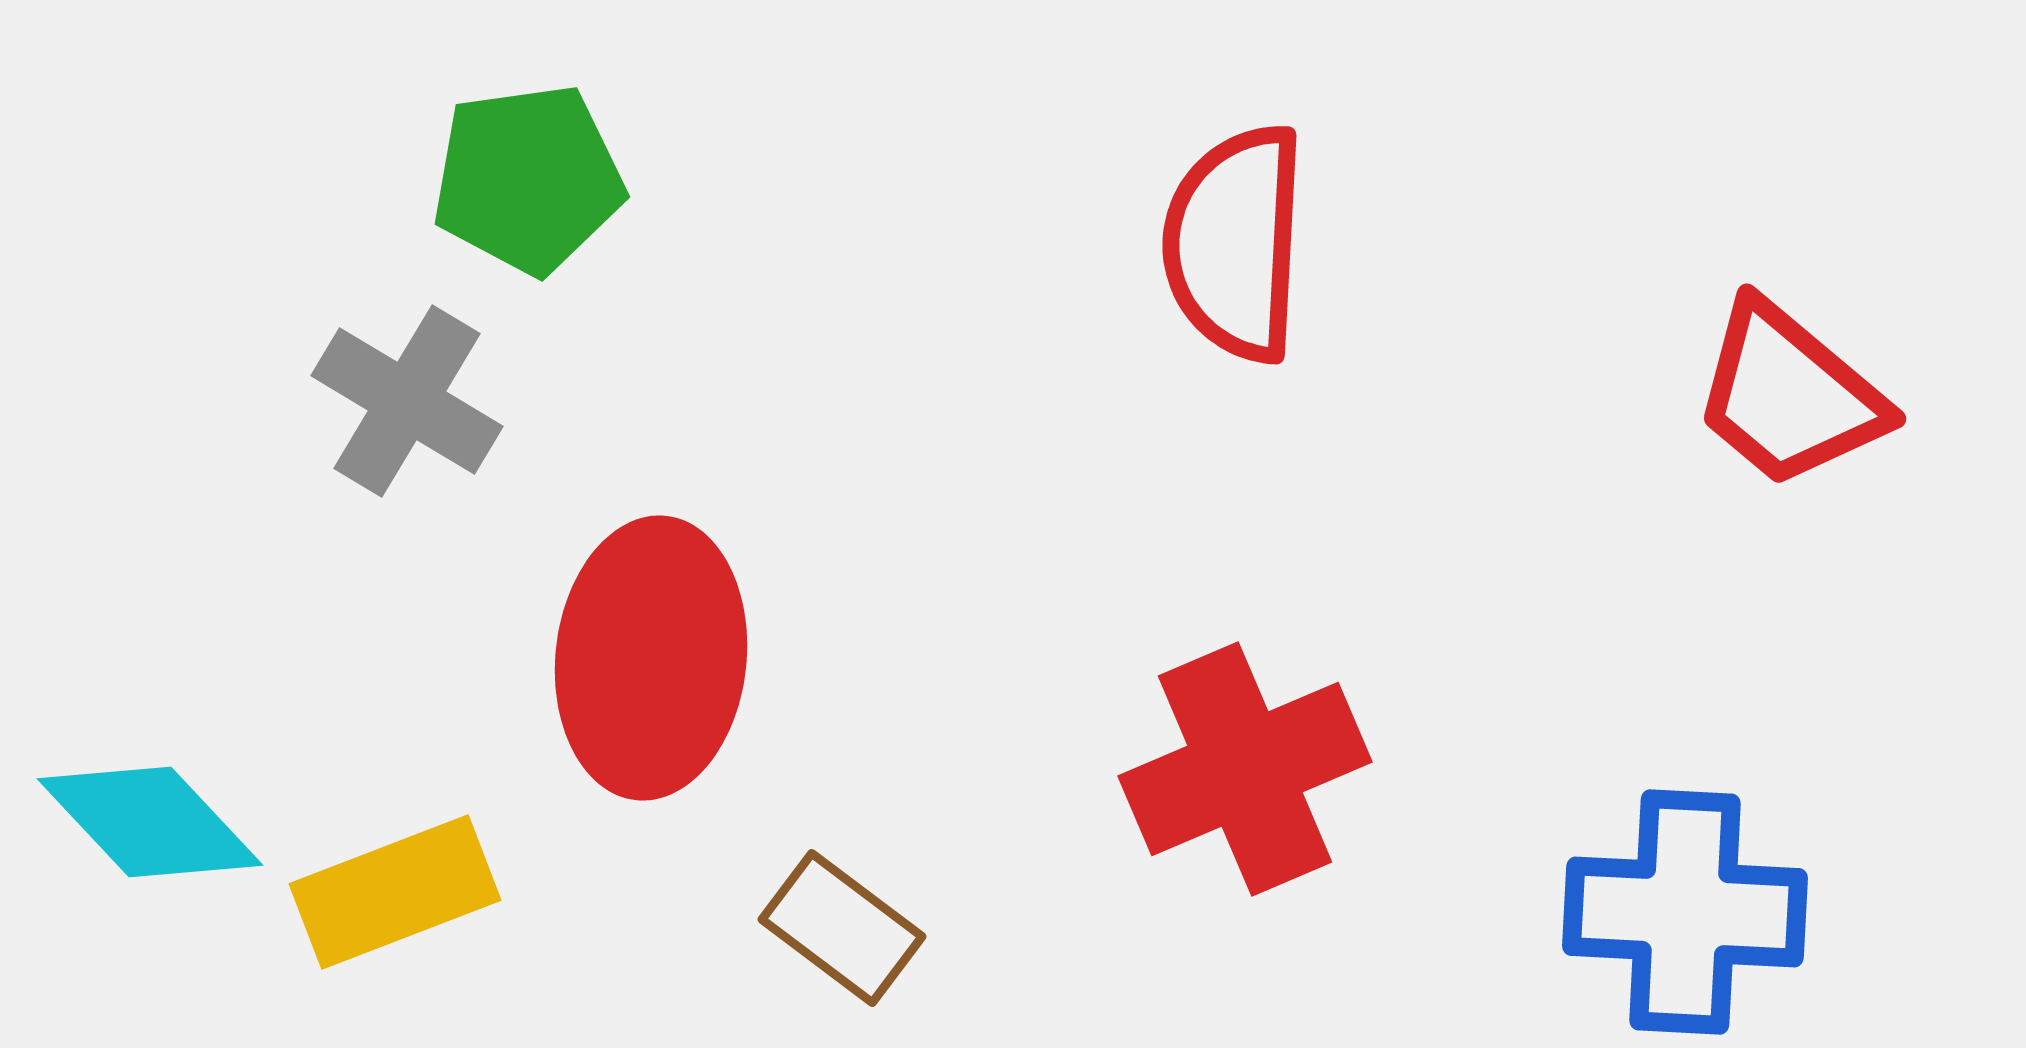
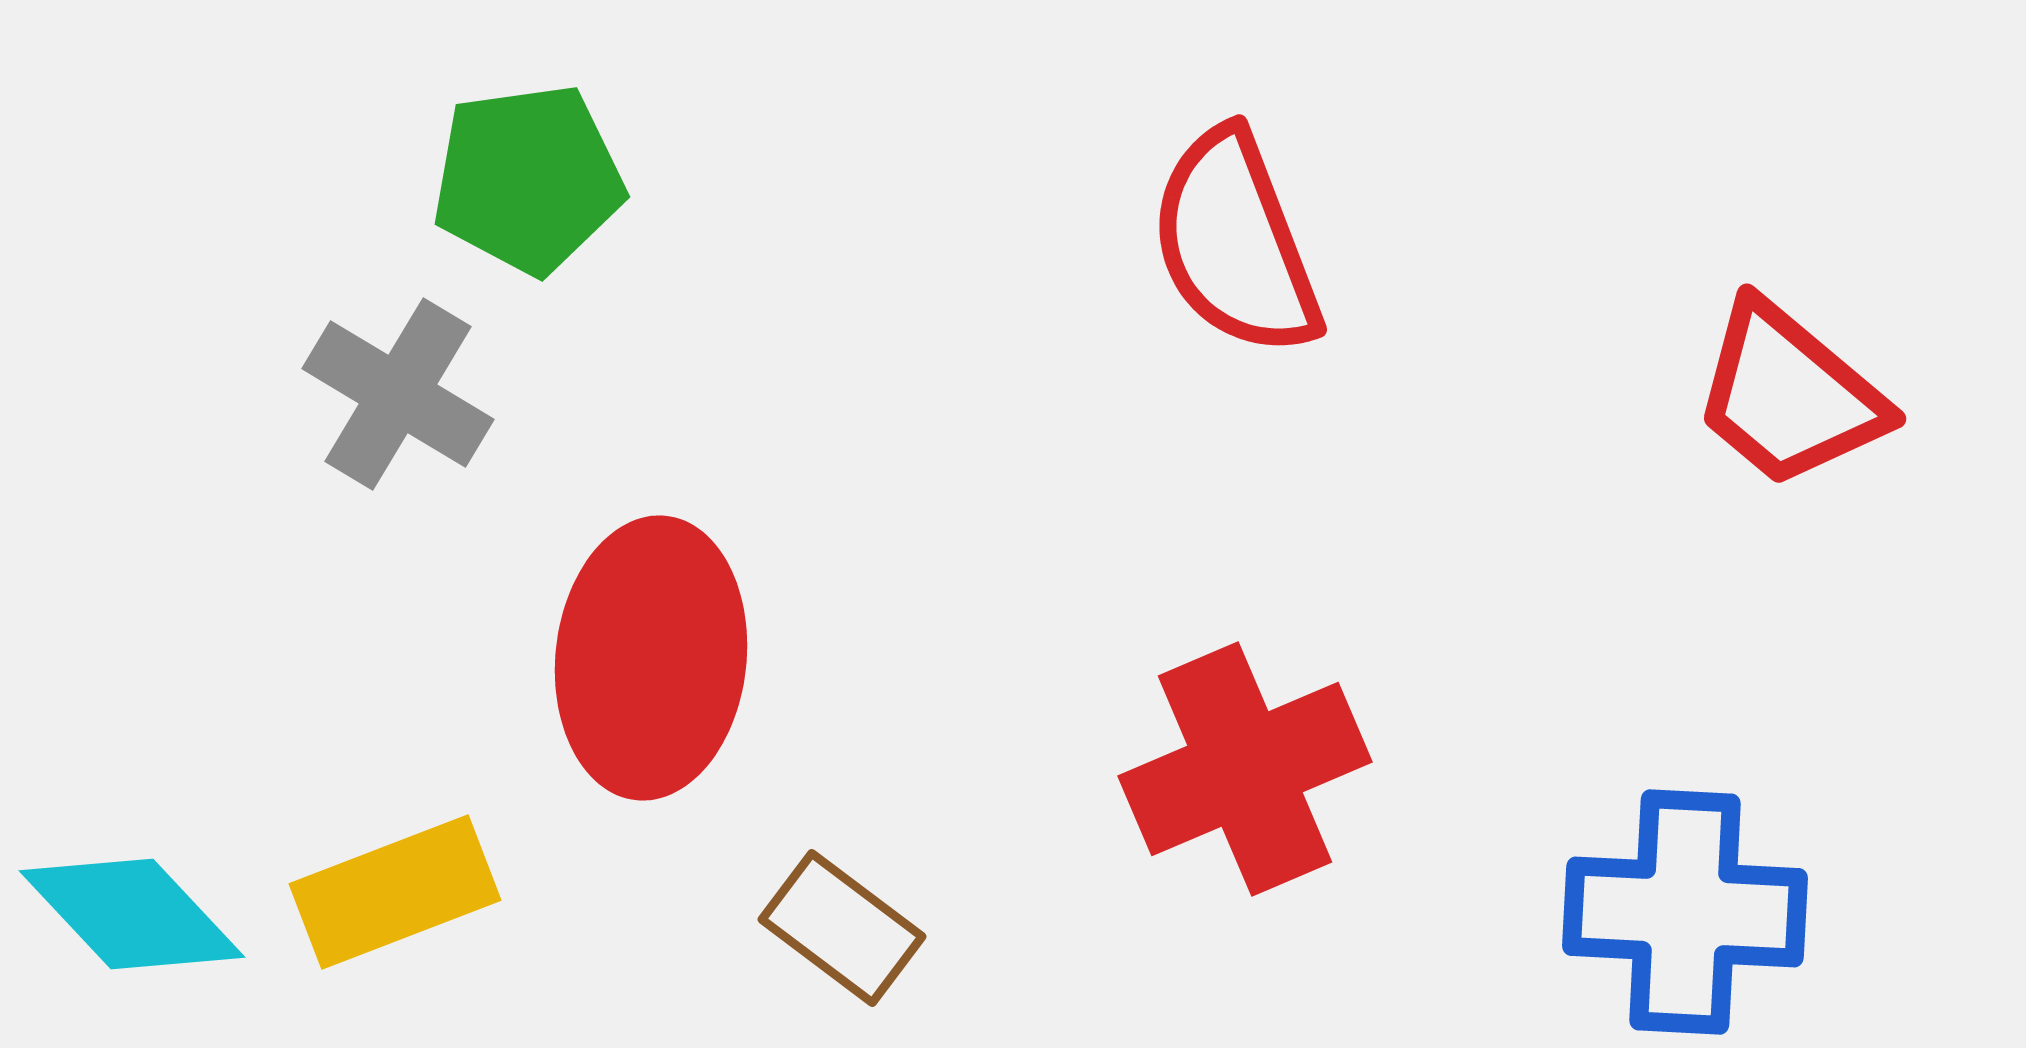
red semicircle: rotated 24 degrees counterclockwise
gray cross: moved 9 px left, 7 px up
cyan diamond: moved 18 px left, 92 px down
